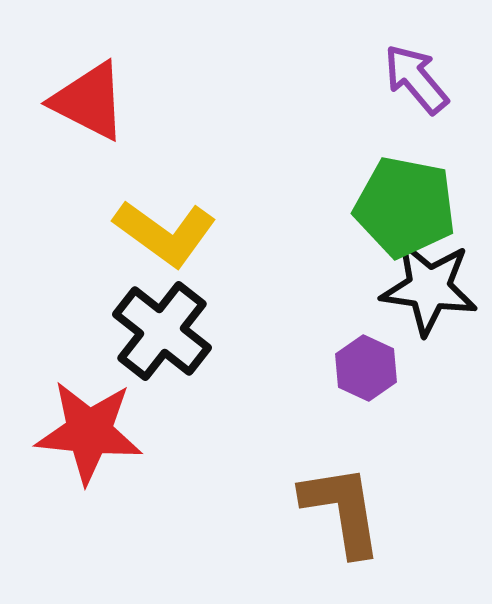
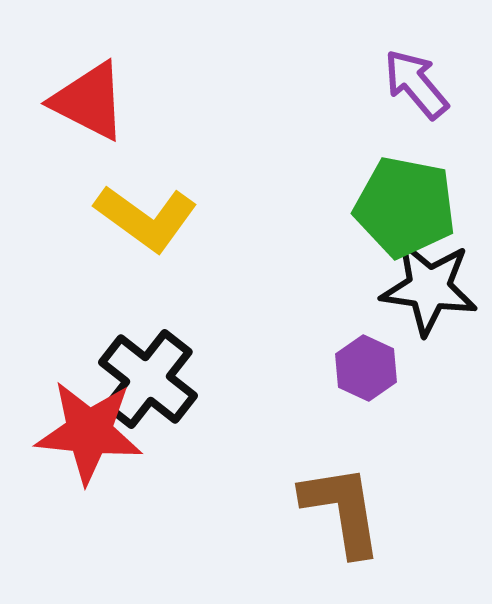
purple arrow: moved 5 px down
yellow L-shape: moved 19 px left, 15 px up
black cross: moved 14 px left, 48 px down
